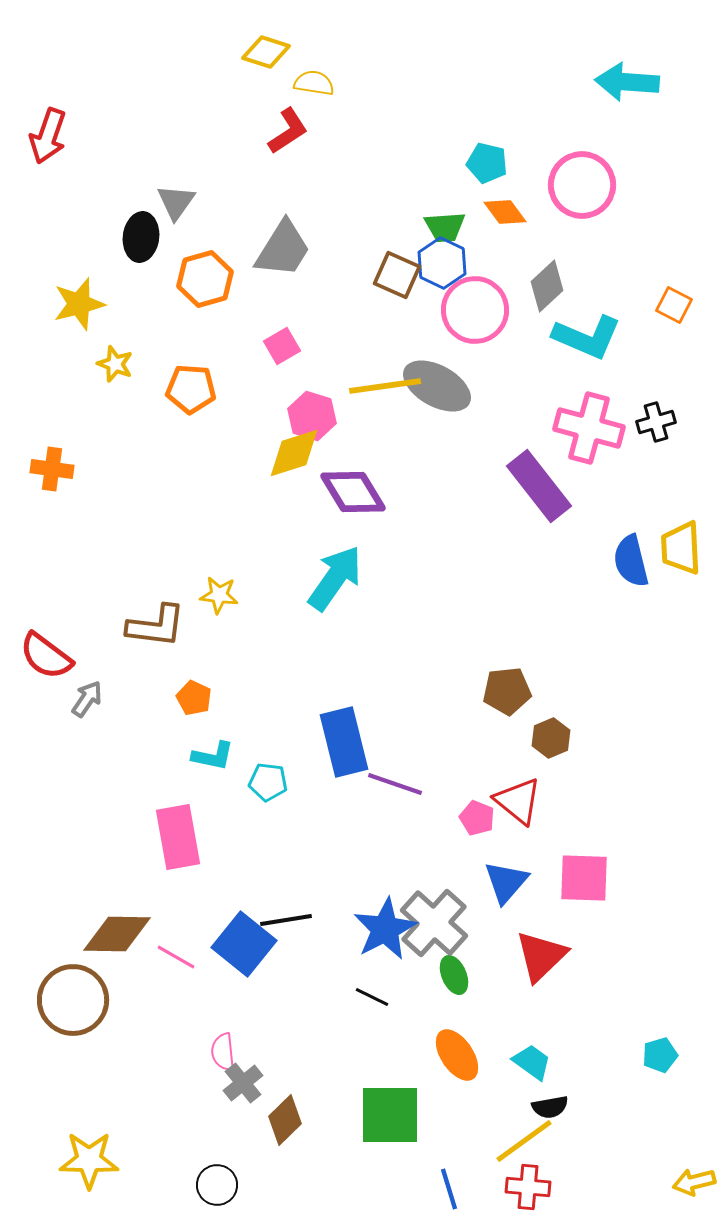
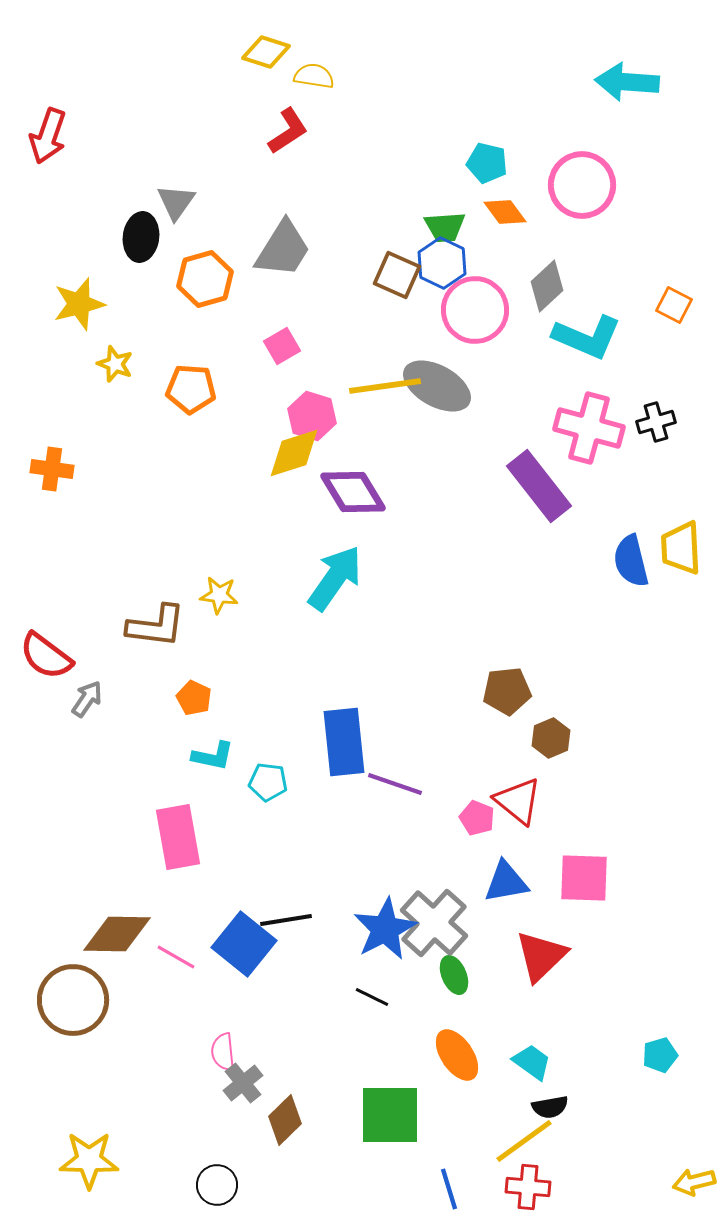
yellow semicircle at (314, 83): moved 7 px up
blue rectangle at (344, 742): rotated 8 degrees clockwise
blue triangle at (506, 882): rotated 39 degrees clockwise
